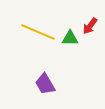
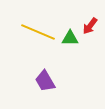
purple trapezoid: moved 3 px up
